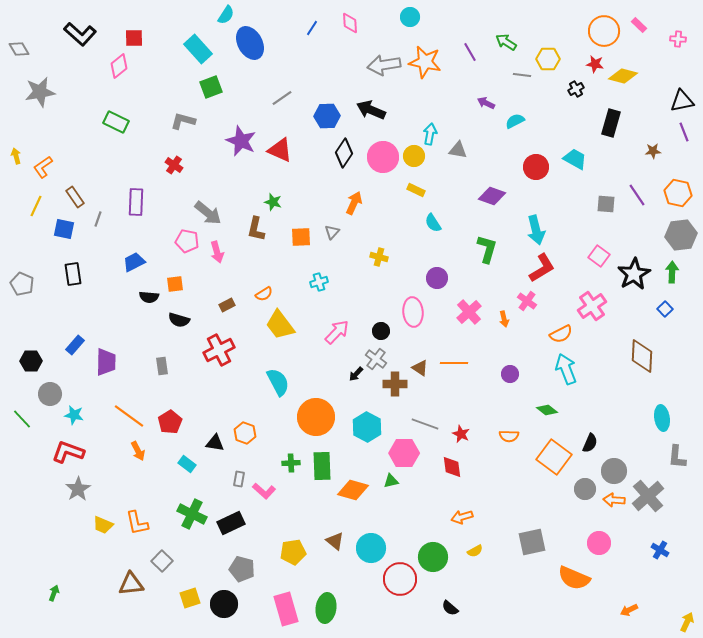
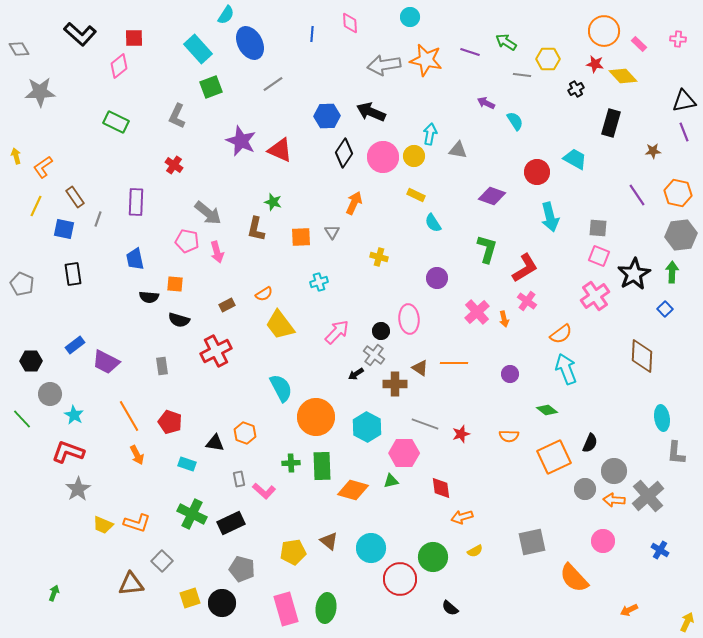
pink rectangle at (639, 25): moved 19 px down
blue line at (312, 28): moved 6 px down; rotated 28 degrees counterclockwise
purple line at (470, 52): rotated 42 degrees counterclockwise
orange star at (425, 62): moved 1 px right, 2 px up
yellow diamond at (623, 76): rotated 32 degrees clockwise
gray star at (40, 92): rotated 8 degrees clockwise
gray line at (282, 98): moved 9 px left, 14 px up
black triangle at (682, 101): moved 2 px right
black arrow at (371, 110): moved 2 px down
gray L-shape at (183, 121): moved 6 px left, 5 px up; rotated 80 degrees counterclockwise
cyan semicircle at (515, 121): rotated 84 degrees clockwise
red circle at (536, 167): moved 1 px right, 5 px down
yellow rectangle at (416, 190): moved 5 px down
gray square at (606, 204): moved 8 px left, 24 px down
cyan arrow at (536, 230): moved 14 px right, 13 px up
gray triangle at (332, 232): rotated 14 degrees counterclockwise
pink square at (599, 256): rotated 15 degrees counterclockwise
blue trapezoid at (134, 262): moved 1 px right, 3 px up; rotated 75 degrees counterclockwise
red L-shape at (542, 268): moved 17 px left
orange square at (175, 284): rotated 12 degrees clockwise
pink cross at (592, 306): moved 3 px right, 10 px up
pink ellipse at (413, 312): moved 4 px left, 7 px down
pink cross at (469, 312): moved 8 px right
orange semicircle at (561, 334): rotated 10 degrees counterclockwise
blue rectangle at (75, 345): rotated 12 degrees clockwise
red cross at (219, 350): moved 3 px left, 1 px down
gray cross at (376, 359): moved 2 px left, 4 px up
purple trapezoid at (106, 362): rotated 116 degrees clockwise
black arrow at (356, 374): rotated 14 degrees clockwise
cyan semicircle at (278, 382): moved 3 px right, 6 px down
cyan star at (74, 415): rotated 18 degrees clockwise
orange line at (129, 416): rotated 24 degrees clockwise
red pentagon at (170, 422): rotated 20 degrees counterclockwise
red star at (461, 434): rotated 30 degrees clockwise
orange arrow at (138, 451): moved 1 px left, 4 px down
orange square at (554, 457): rotated 28 degrees clockwise
gray L-shape at (677, 457): moved 1 px left, 4 px up
cyan rectangle at (187, 464): rotated 18 degrees counterclockwise
red diamond at (452, 467): moved 11 px left, 21 px down
gray rectangle at (239, 479): rotated 21 degrees counterclockwise
orange L-shape at (137, 523): rotated 60 degrees counterclockwise
brown triangle at (335, 541): moved 6 px left
pink circle at (599, 543): moved 4 px right, 2 px up
orange semicircle at (574, 578): rotated 24 degrees clockwise
black circle at (224, 604): moved 2 px left, 1 px up
